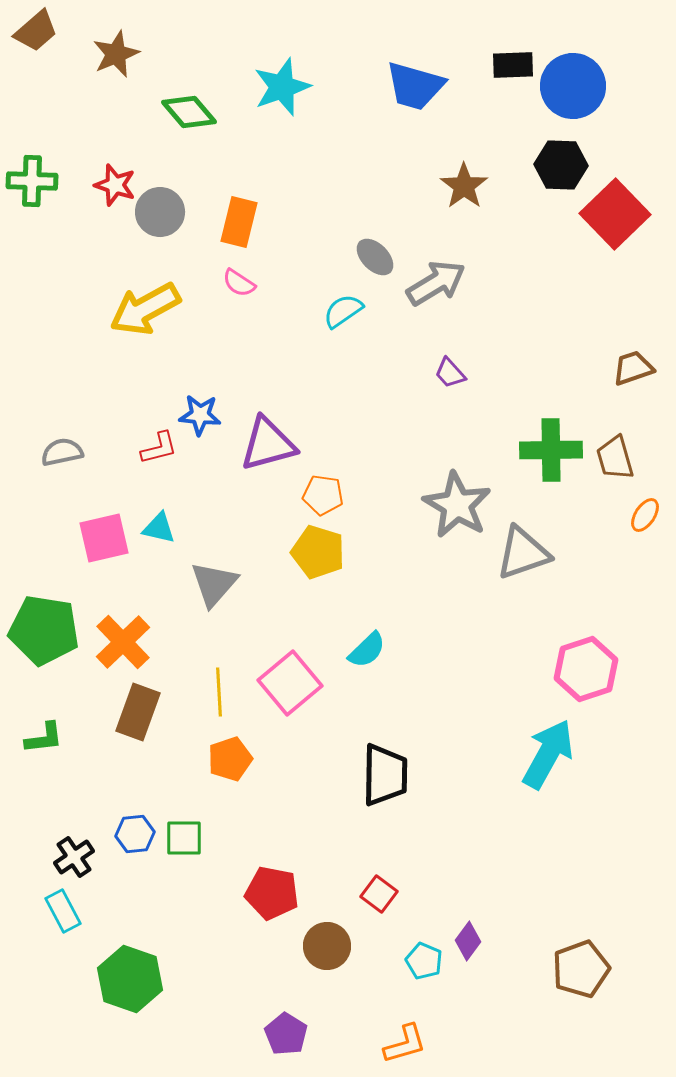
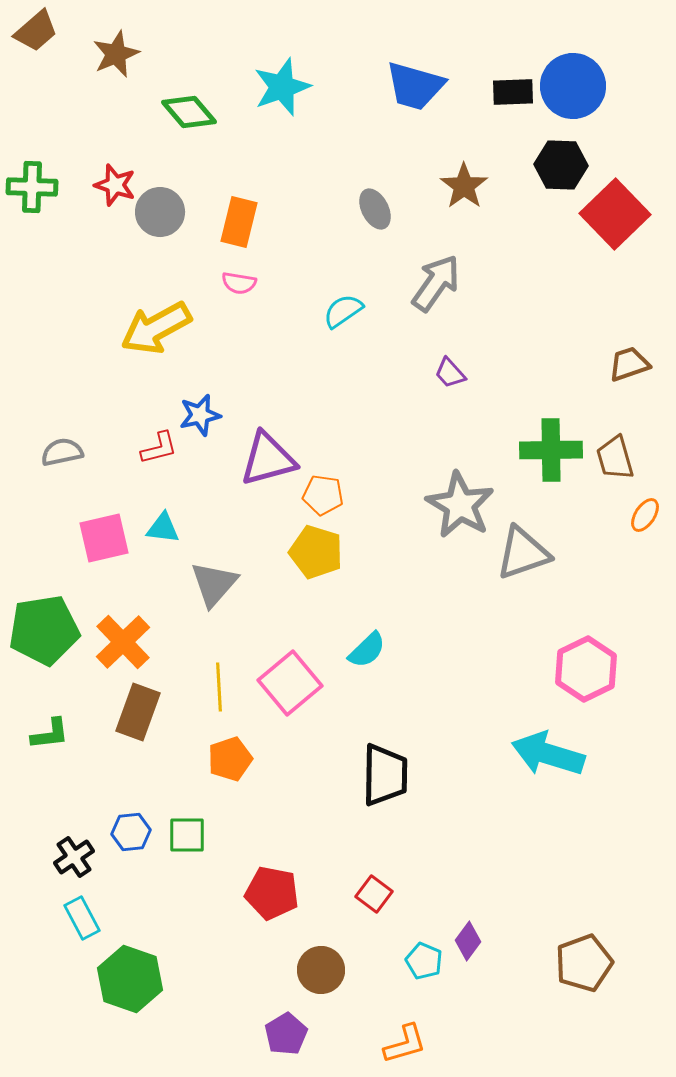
black rectangle at (513, 65): moved 27 px down
green cross at (32, 181): moved 6 px down
gray ellipse at (375, 257): moved 48 px up; rotated 18 degrees clockwise
pink semicircle at (239, 283): rotated 24 degrees counterclockwise
gray arrow at (436, 283): rotated 24 degrees counterclockwise
yellow arrow at (145, 309): moved 11 px right, 19 px down
brown trapezoid at (633, 368): moved 4 px left, 4 px up
blue star at (200, 415): rotated 18 degrees counterclockwise
purple triangle at (268, 444): moved 15 px down
gray star at (457, 505): moved 3 px right
cyan triangle at (159, 528): moved 4 px right; rotated 6 degrees counterclockwise
yellow pentagon at (318, 552): moved 2 px left
green pentagon at (44, 630): rotated 18 degrees counterclockwise
pink hexagon at (586, 669): rotated 8 degrees counterclockwise
yellow line at (219, 692): moved 5 px up
green L-shape at (44, 738): moved 6 px right, 4 px up
cyan arrow at (548, 754): rotated 102 degrees counterclockwise
blue hexagon at (135, 834): moved 4 px left, 2 px up
green square at (184, 838): moved 3 px right, 3 px up
red square at (379, 894): moved 5 px left
cyan rectangle at (63, 911): moved 19 px right, 7 px down
brown circle at (327, 946): moved 6 px left, 24 px down
brown pentagon at (581, 969): moved 3 px right, 6 px up
purple pentagon at (286, 1034): rotated 9 degrees clockwise
